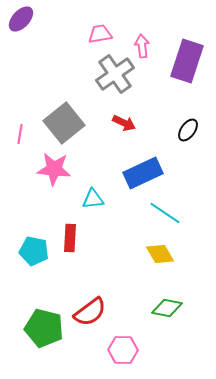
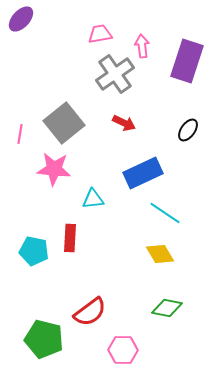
green pentagon: moved 11 px down
